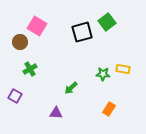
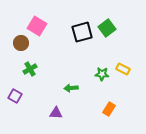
green square: moved 6 px down
brown circle: moved 1 px right, 1 px down
yellow rectangle: rotated 16 degrees clockwise
green star: moved 1 px left
green arrow: rotated 40 degrees clockwise
